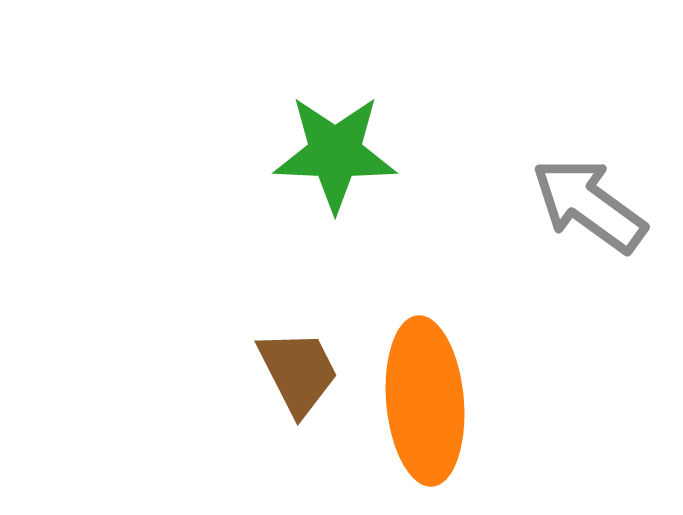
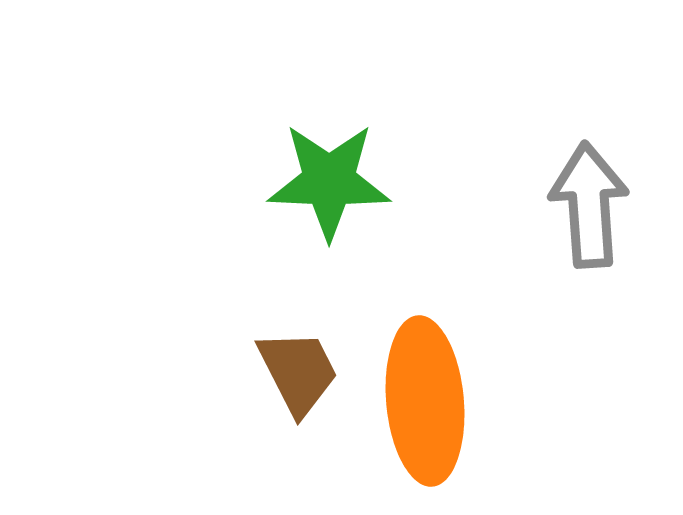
green star: moved 6 px left, 28 px down
gray arrow: rotated 50 degrees clockwise
